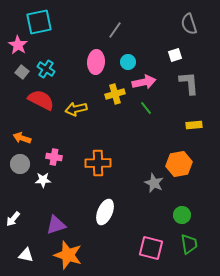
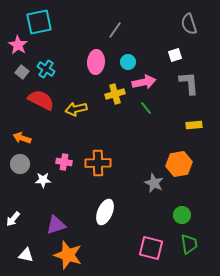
pink cross: moved 10 px right, 5 px down
